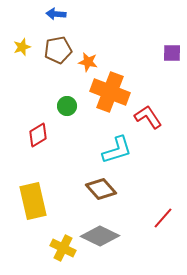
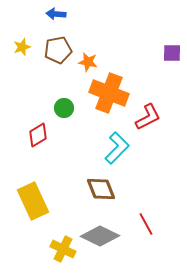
orange cross: moved 1 px left, 1 px down
green circle: moved 3 px left, 2 px down
red L-shape: rotated 96 degrees clockwise
cyan L-shape: moved 2 px up; rotated 28 degrees counterclockwise
brown diamond: rotated 20 degrees clockwise
yellow rectangle: rotated 12 degrees counterclockwise
red line: moved 17 px left, 6 px down; rotated 70 degrees counterclockwise
yellow cross: moved 1 px down
